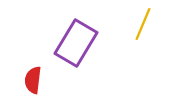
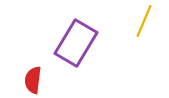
yellow line: moved 1 px right, 3 px up
